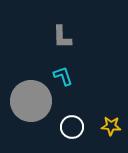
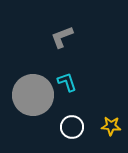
gray L-shape: rotated 70 degrees clockwise
cyan L-shape: moved 4 px right, 6 px down
gray circle: moved 2 px right, 6 px up
